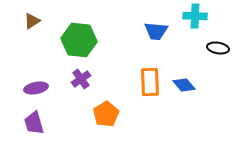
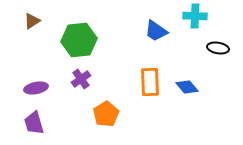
blue trapezoid: rotated 30 degrees clockwise
green hexagon: rotated 12 degrees counterclockwise
blue diamond: moved 3 px right, 2 px down
